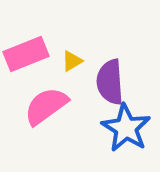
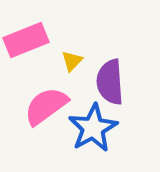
pink rectangle: moved 14 px up
yellow triangle: rotated 15 degrees counterclockwise
blue star: moved 33 px left; rotated 12 degrees clockwise
